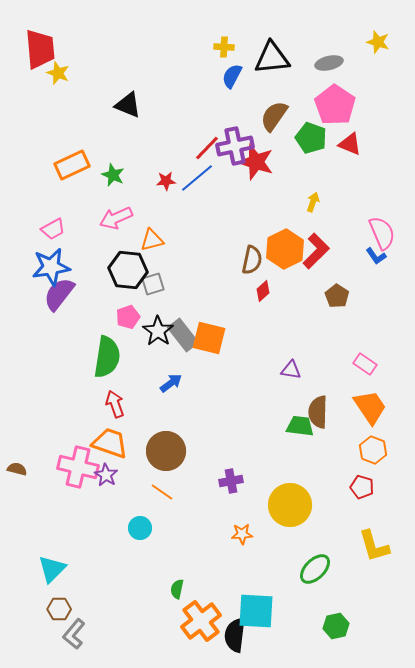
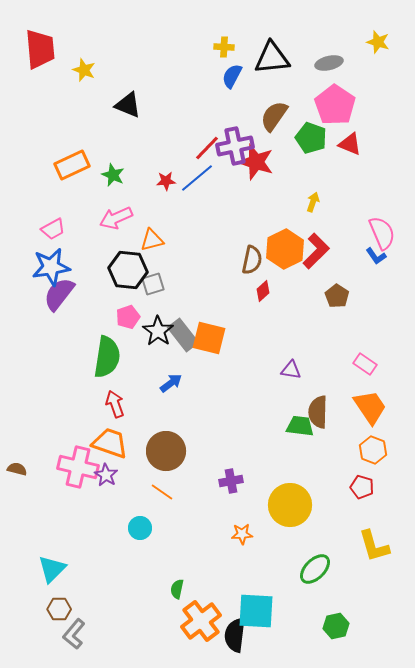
yellow star at (58, 73): moved 26 px right, 3 px up
